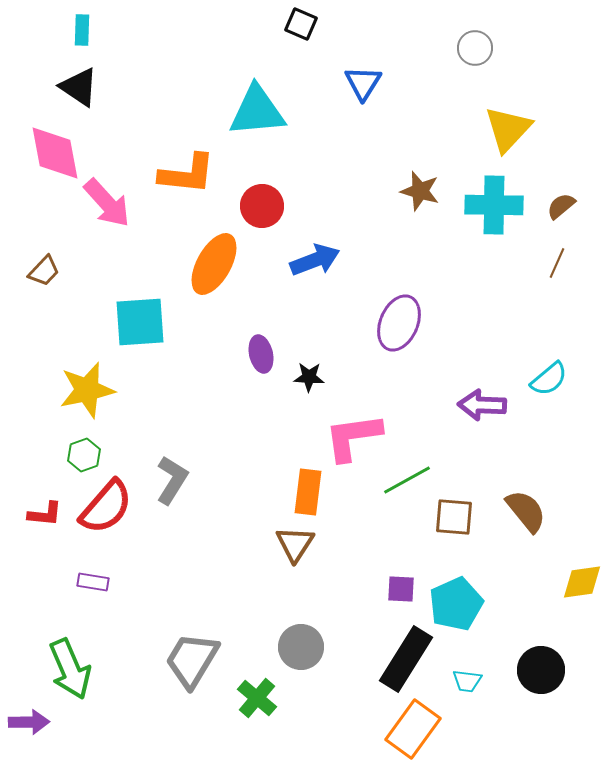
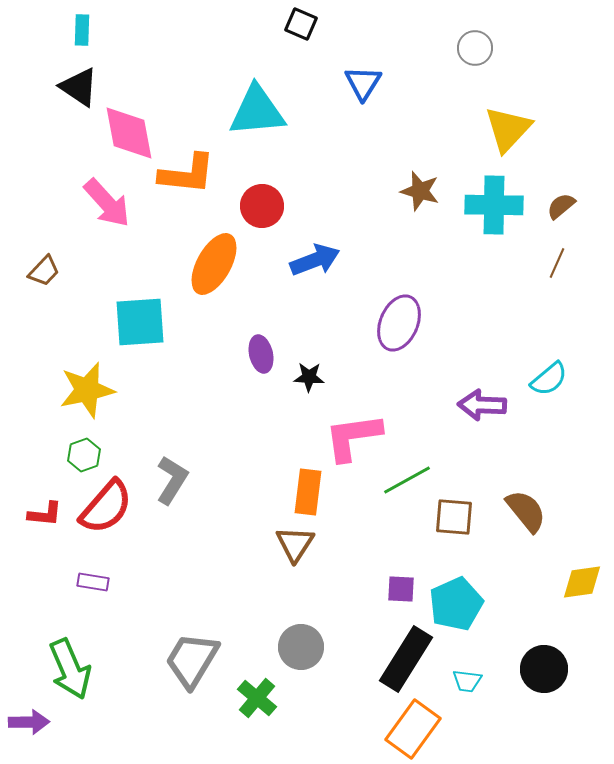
pink diamond at (55, 153): moved 74 px right, 20 px up
black circle at (541, 670): moved 3 px right, 1 px up
